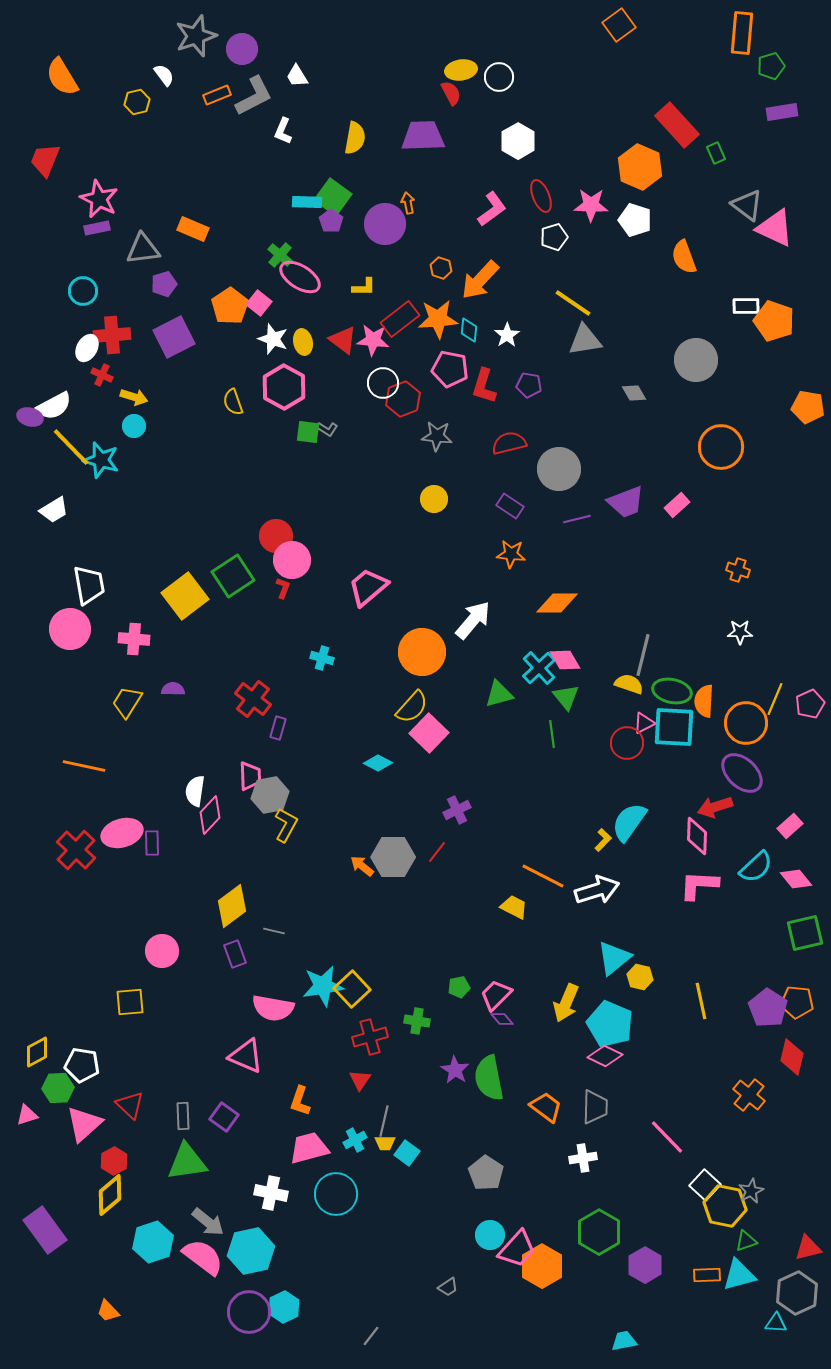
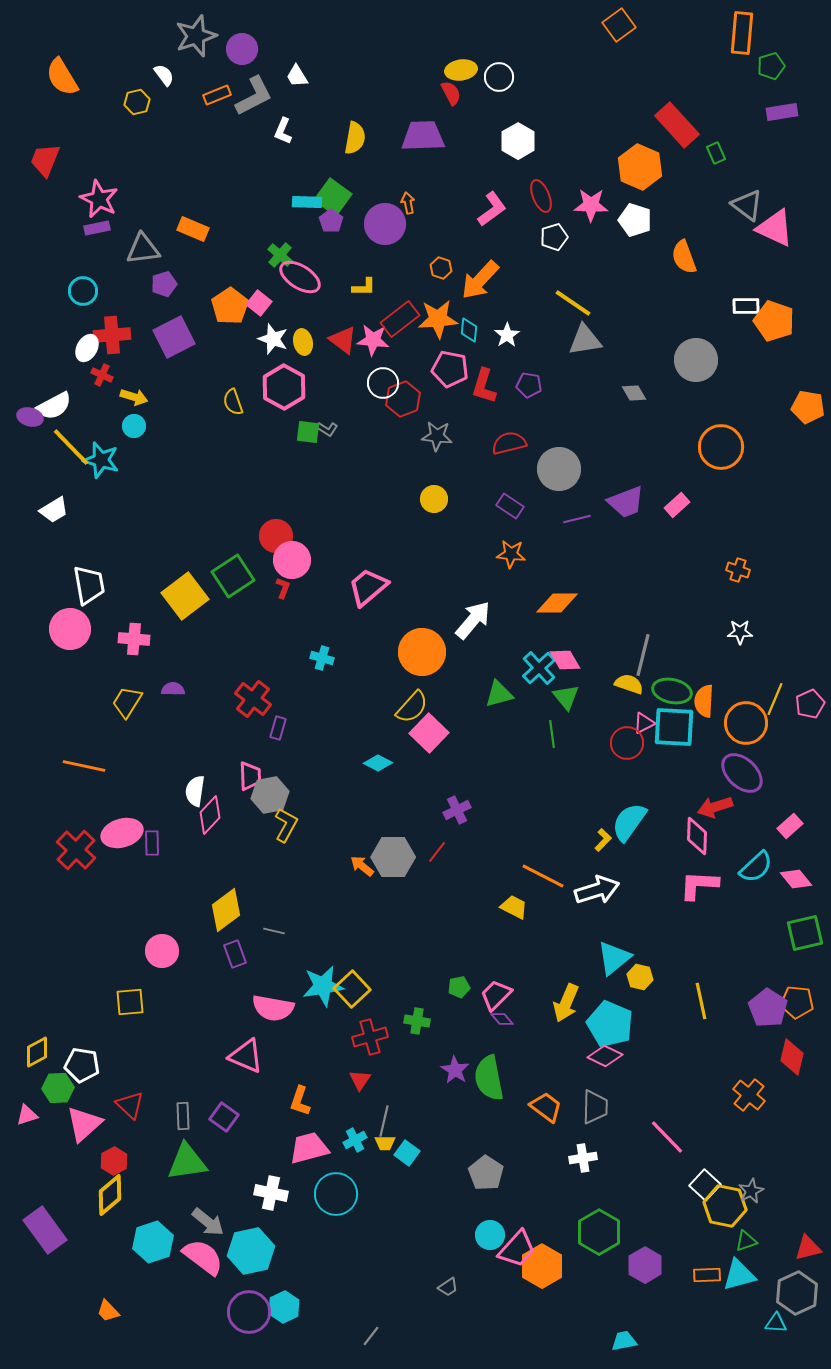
yellow diamond at (232, 906): moved 6 px left, 4 px down
